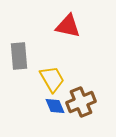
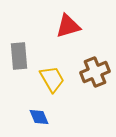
red triangle: rotated 28 degrees counterclockwise
brown cross: moved 14 px right, 30 px up
blue diamond: moved 16 px left, 11 px down
